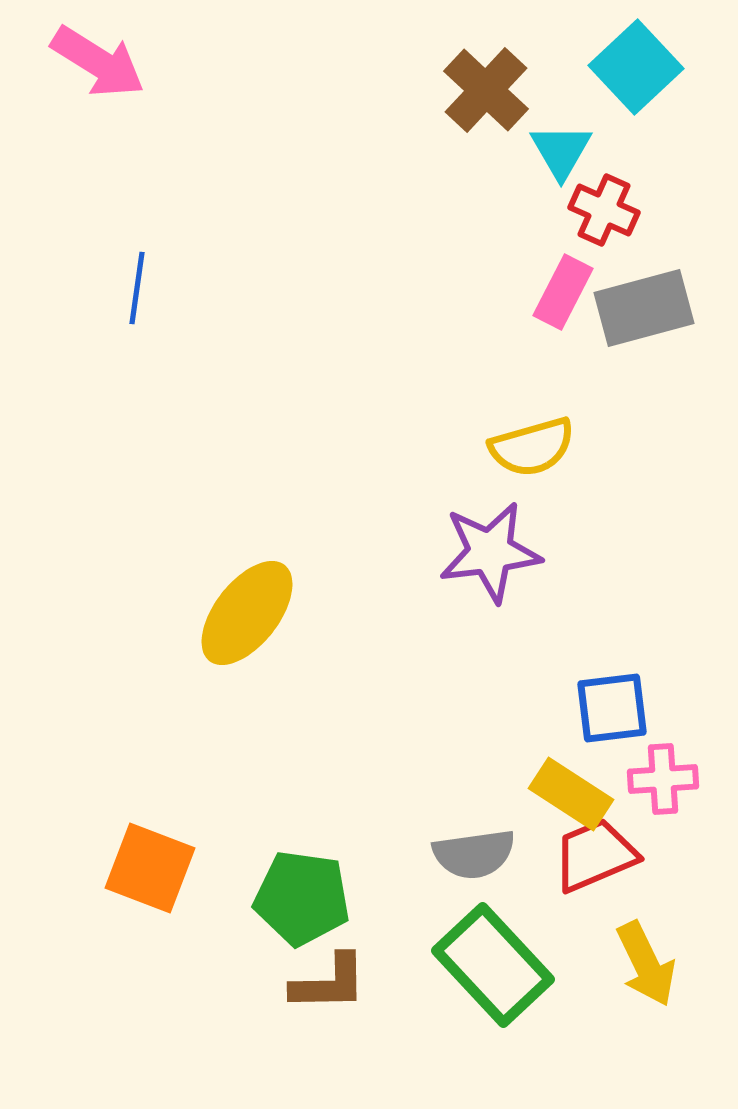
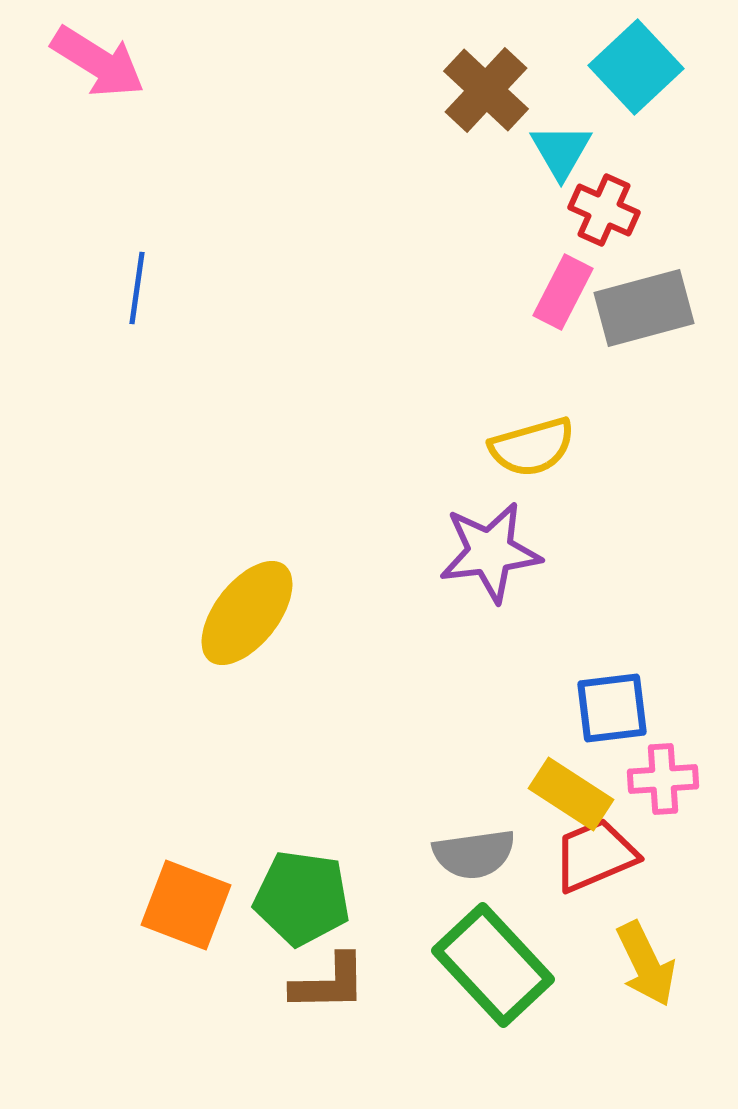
orange square: moved 36 px right, 37 px down
